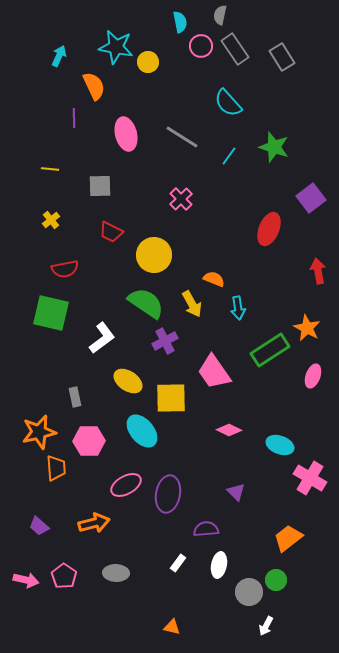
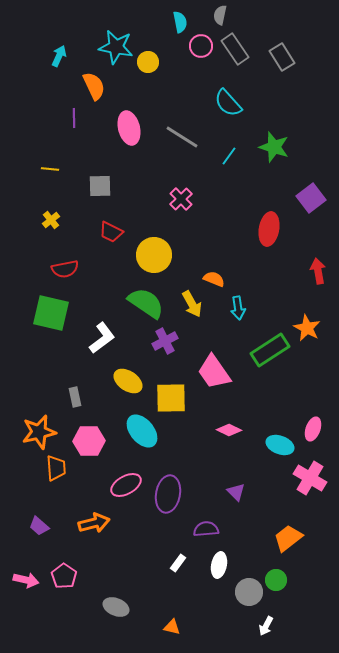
pink ellipse at (126, 134): moved 3 px right, 6 px up
red ellipse at (269, 229): rotated 12 degrees counterclockwise
pink ellipse at (313, 376): moved 53 px down
gray ellipse at (116, 573): moved 34 px down; rotated 20 degrees clockwise
